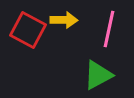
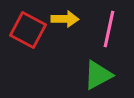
yellow arrow: moved 1 px right, 1 px up
